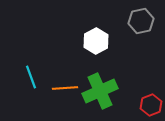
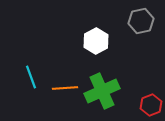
green cross: moved 2 px right
